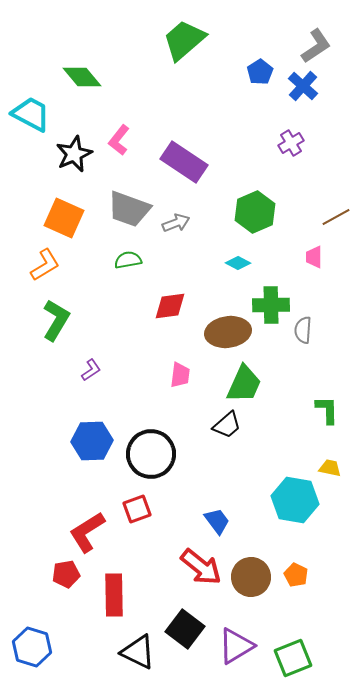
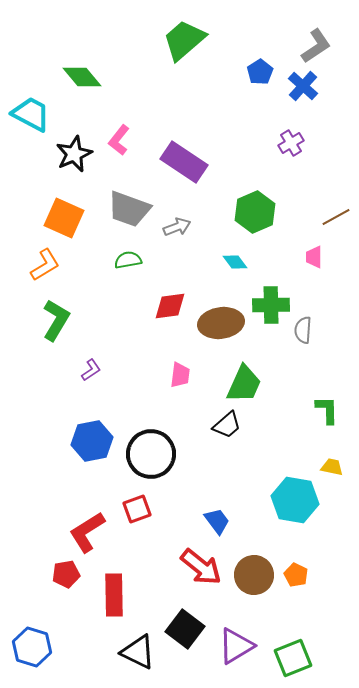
gray arrow at (176, 223): moved 1 px right, 4 px down
cyan diamond at (238, 263): moved 3 px left, 1 px up; rotated 25 degrees clockwise
brown ellipse at (228, 332): moved 7 px left, 9 px up
blue hexagon at (92, 441): rotated 9 degrees counterclockwise
yellow trapezoid at (330, 468): moved 2 px right, 1 px up
brown circle at (251, 577): moved 3 px right, 2 px up
